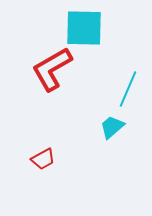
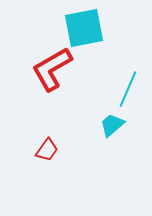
cyan square: rotated 12 degrees counterclockwise
cyan trapezoid: moved 2 px up
red trapezoid: moved 4 px right, 9 px up; rotated 25 degrees counterclockwise
